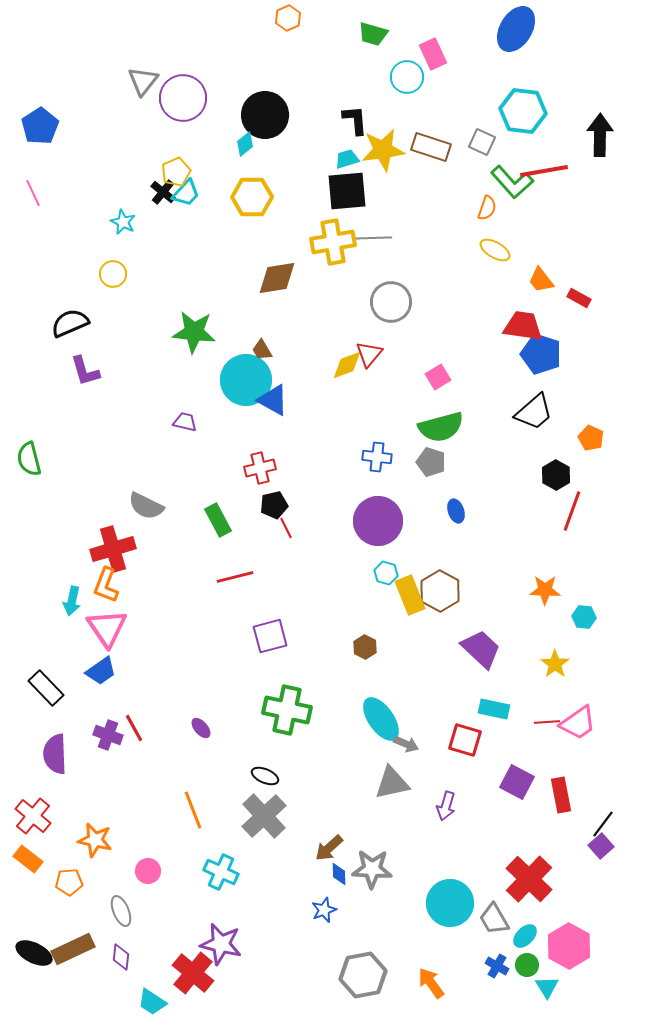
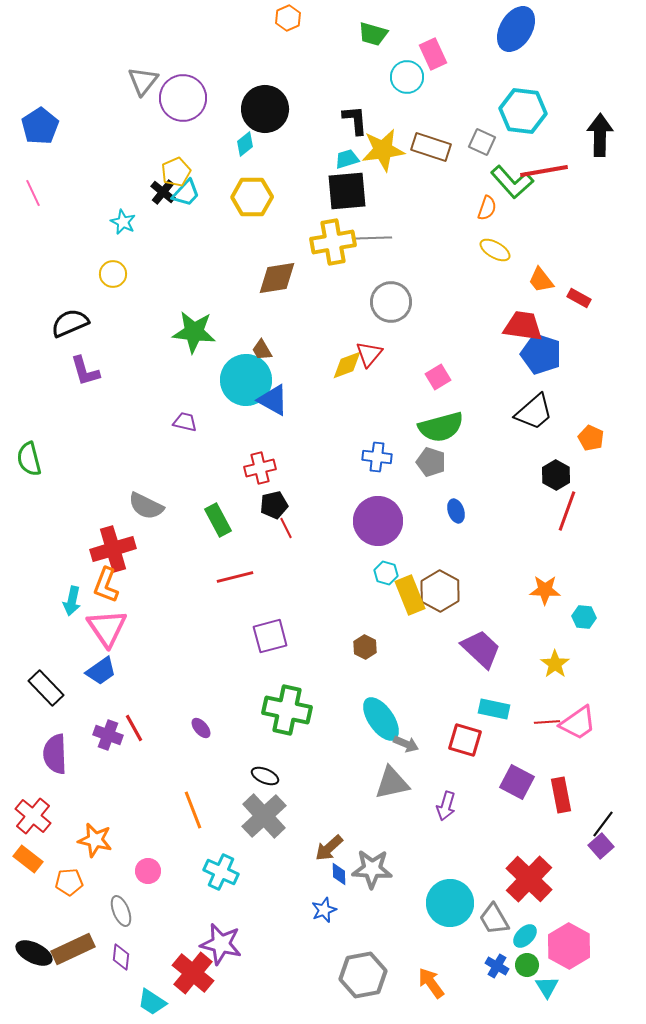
black circle at (265, 115): moved 6 px up
red line at (572, 511): moved 5 px left
